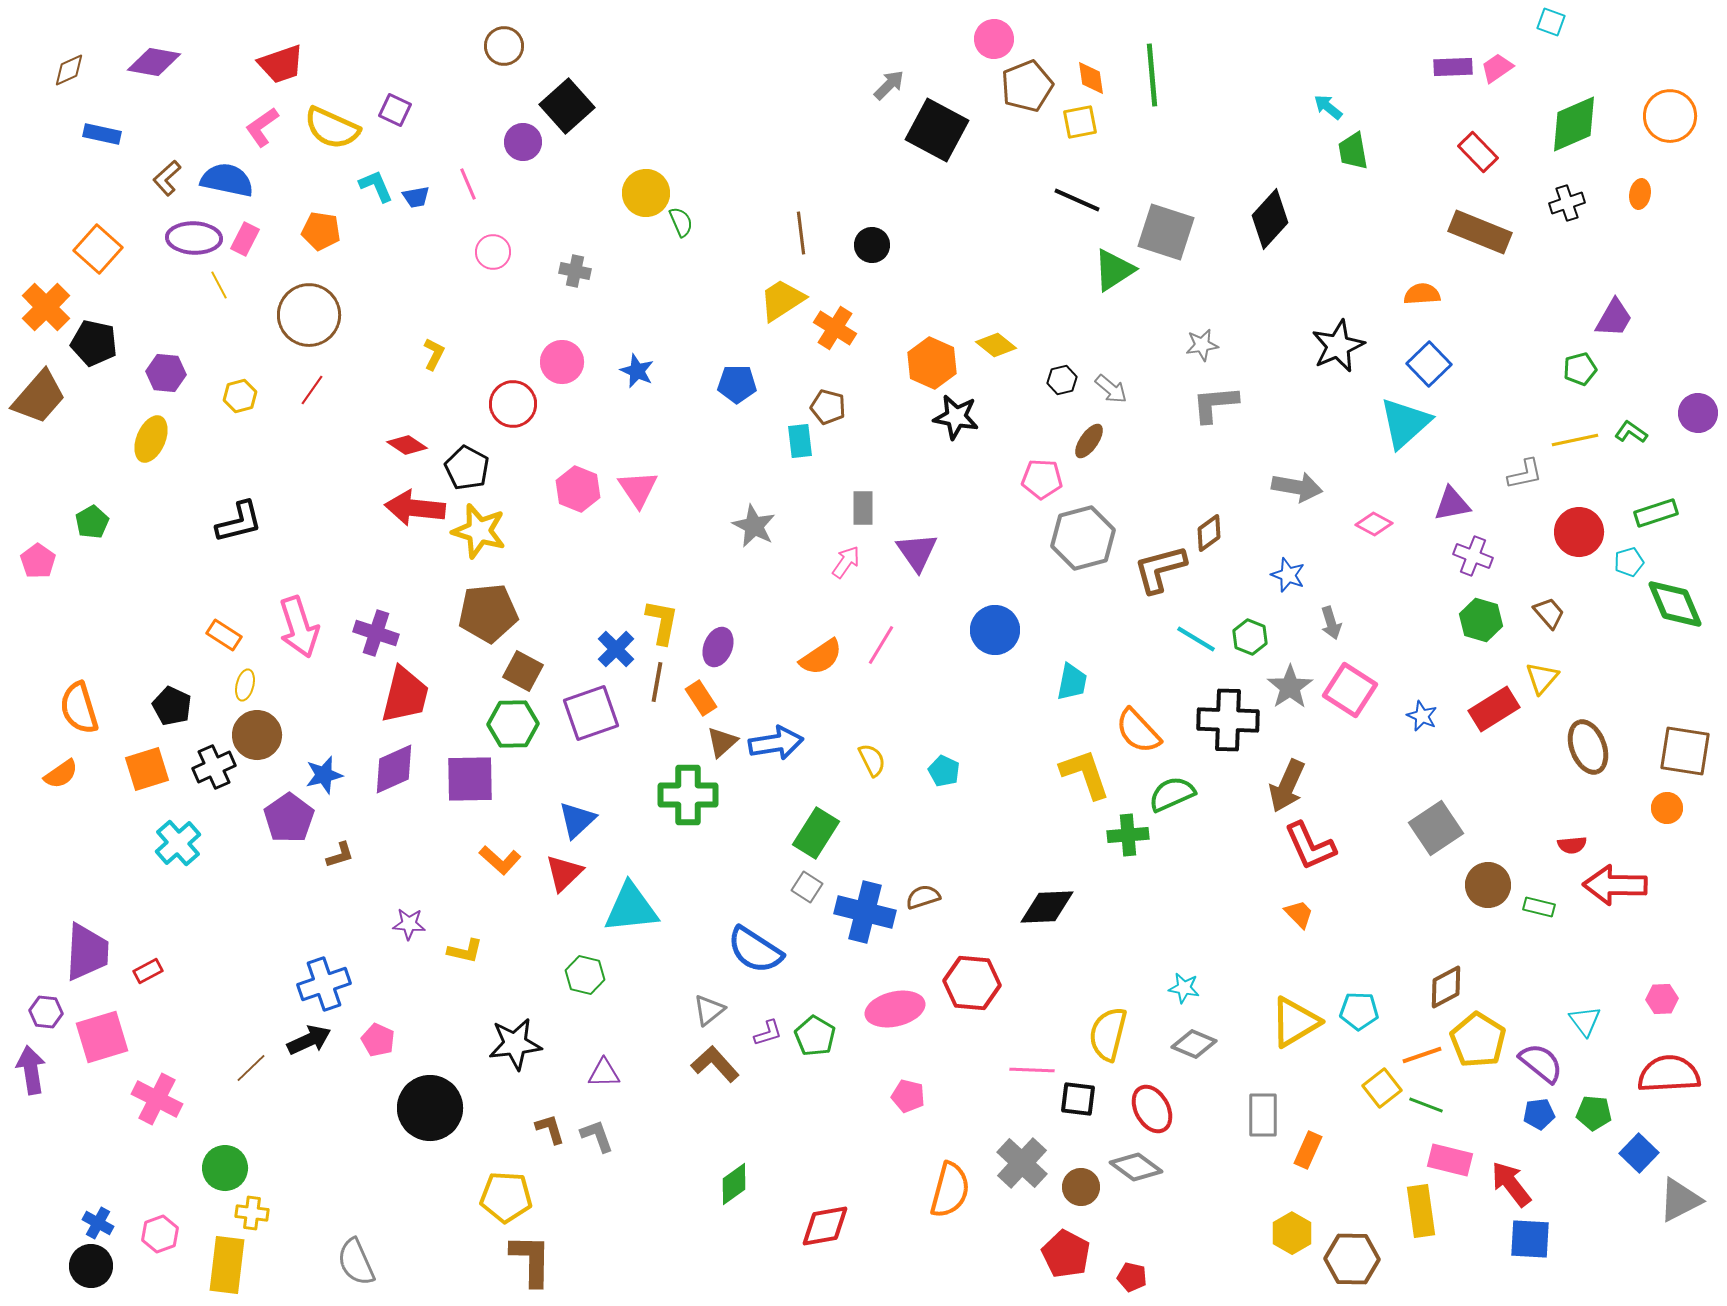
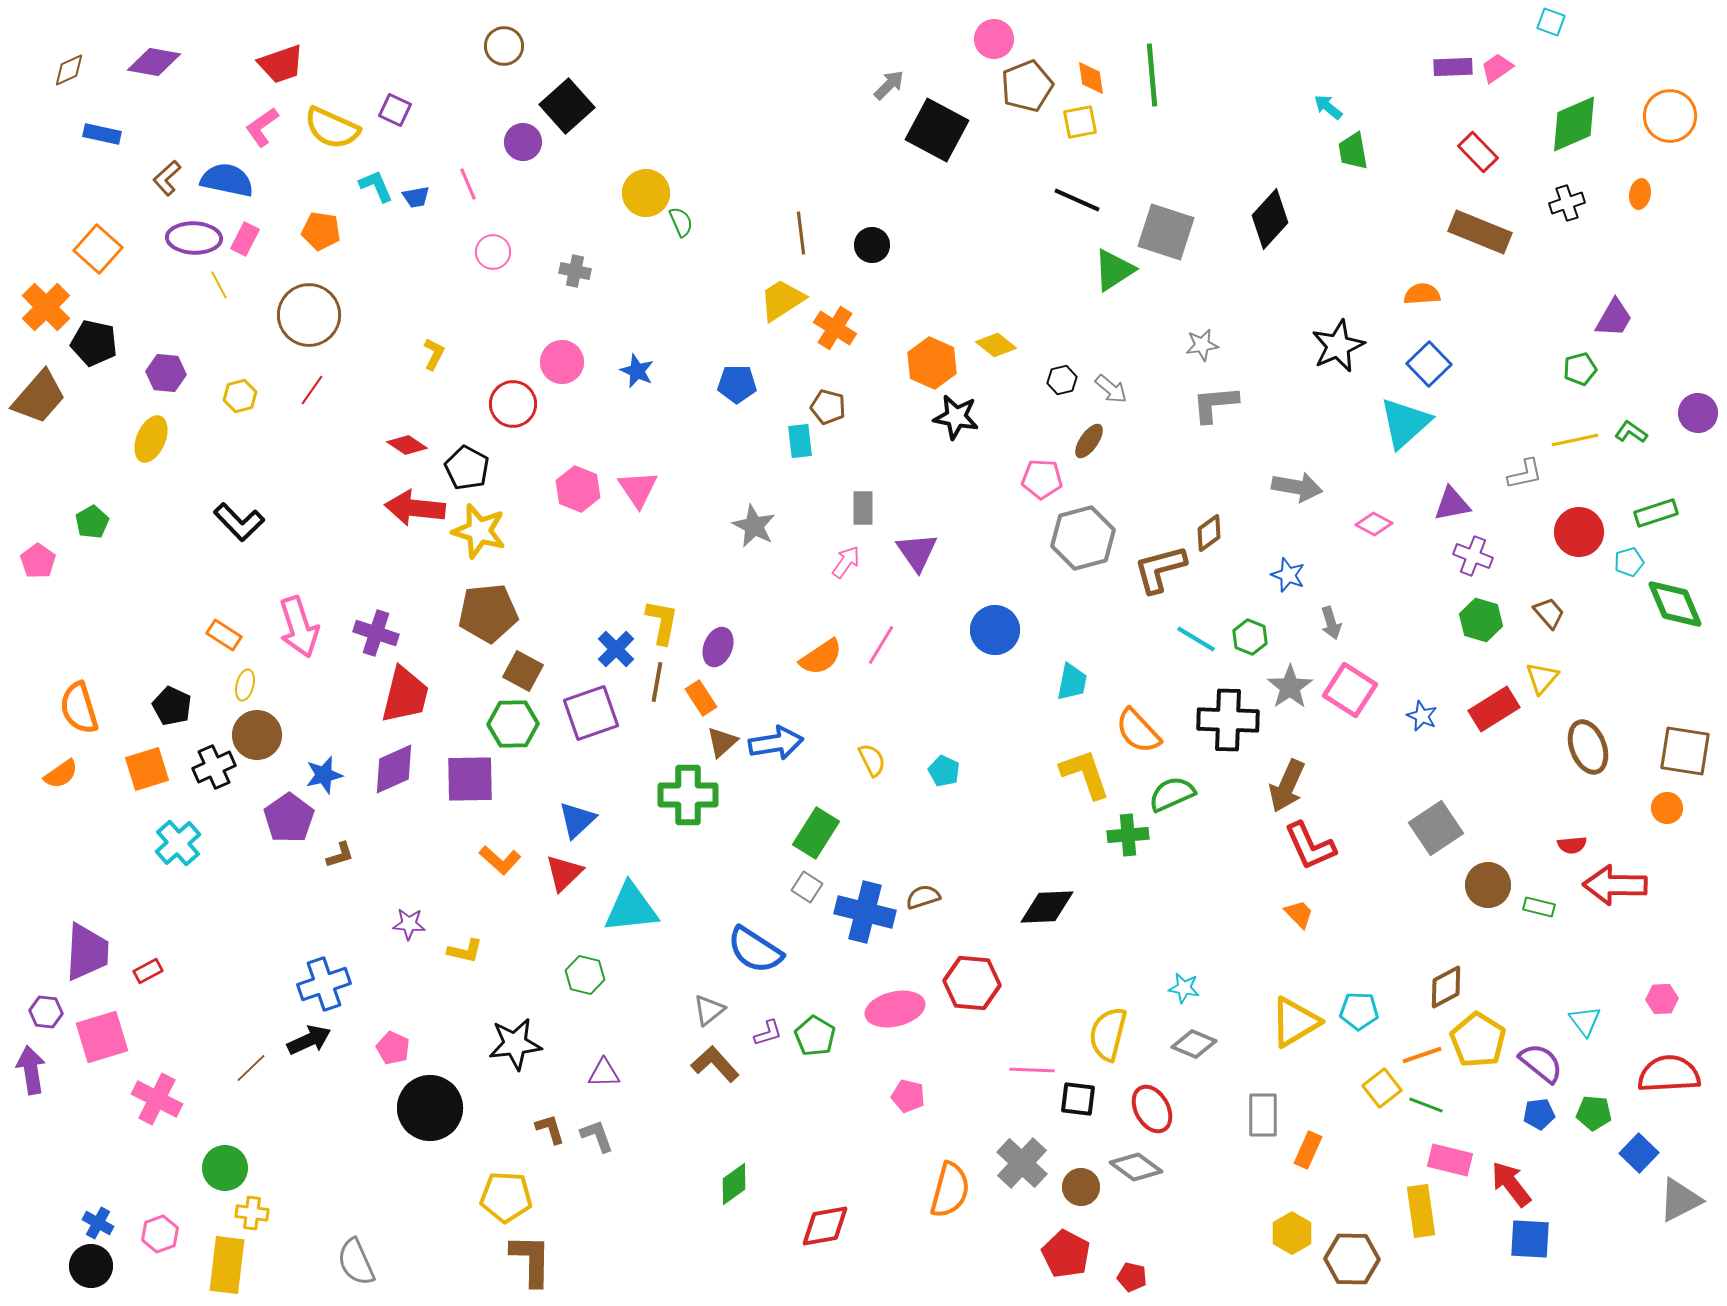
black L-shape at (239, 522): rotated 60 degrees clockwise
pink pentagon at (378, 1040): moved 15 px right, 8 px down
